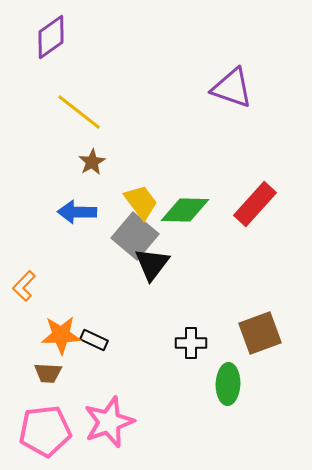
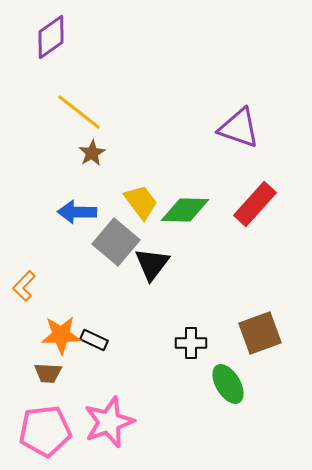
purple triangle: moved 7 px right, 40 px down
brown star: moved 9 px up
gray square: moved 19 px left, 6 px down
green ellipse: rotated 33 degrees counterclockwise
